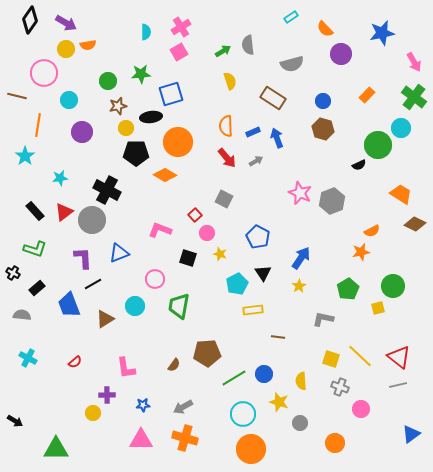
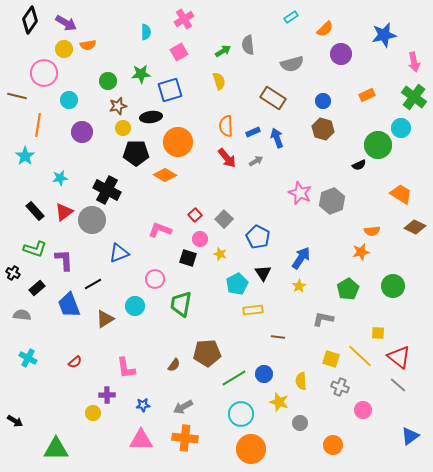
pink cross at (181, 27): moved 3 px right, 8 px up
orange semicircle at (325, 29): rotated 90 degrees counterclockwise
blue star at (382, 33): moved 2 px right, 2 px down
yellow circle at (66, 49): moved 2 px left
pink arrow at (414, 62): rotated 18 degrees clockwise
yellow semicircle at (230, 81): moved 11 px left
blue square at (171, 94): moved 1 px left, 4 px up
orange rectangle at (367, 95): rotated 21 degrees clockwise
yellow circle at (126, 128): moved 3 px left
gray square at (224, 199): moved 20 px down; rotated 18 degrees clockwise
brown diamond at (415, 224): moved 3 px down
orange semicircle at (372, 231): rotated 21 degrees clockwise
pink circle at (207, 233): moved 7 px left, 6 px down
purple L-shape at (83, 258): moved 19 px left, 2 px down
green trapezoid at (179, 306): moved 2 px right, 2 px up
yellow square at (378, 308): moved 25 px down; rotated 16 degrees clockwise
gray line at (398, 385): rotated 54 degrees clockwise
pink circle at (361, 409): moved 2 px right, 1 px down
cyan circle at (243, 414): moved 2 px left
blue triangle at (411, 434): moved 1 px left, 2 px down
orange cross at (185, 438): rotated 10 degrees counterclockwise
orange circle at (335, 443): moved 2 px left, 2 px down
